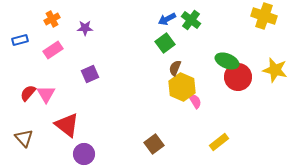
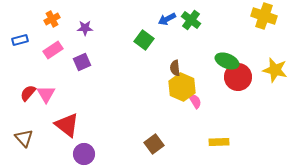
green square: moved 21 px left, 3 px up; rotated 18 degrees counterclockwise
brown semicircle: rotated 28 degrees counterclockwise
purple square: moved 8 px left, 12 px up
yellow rectangle: rotated 36 degrees clockwise
